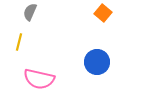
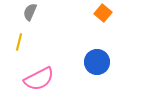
pink semicircle: rotated 40 degrees counterclockwise
